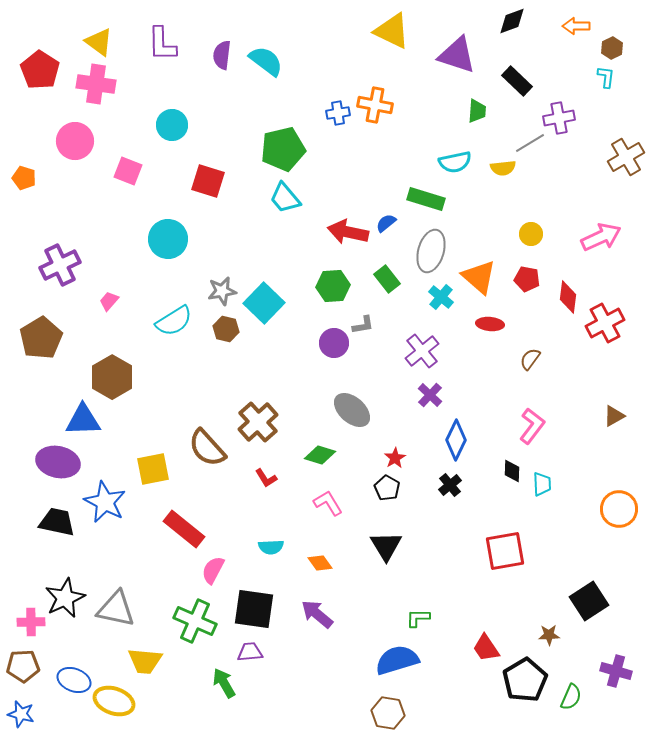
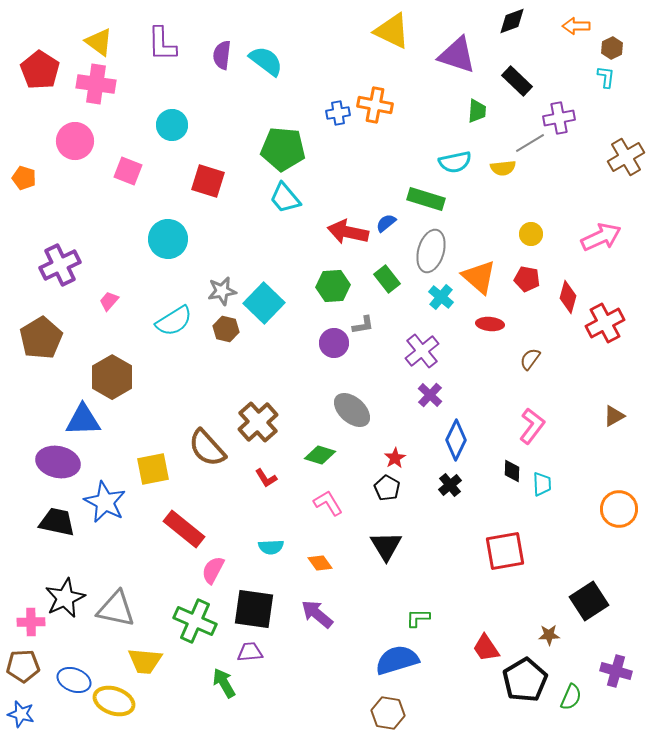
green pentagon at (283, 149): rotated 18 degrees clockwise
red diamond at (568, 297): rotated 8 degrees clockwise
